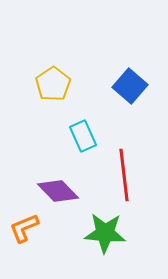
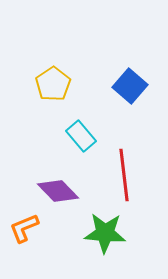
cyan rectangle: moved 2 px left; rotated 16 degrees counterclockwise
